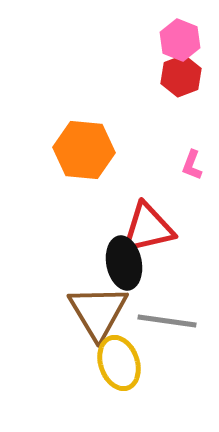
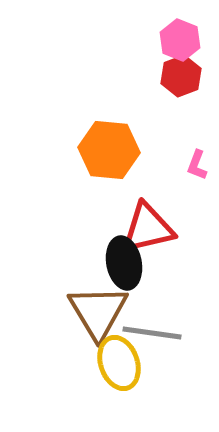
orange hexagon: moved 25 px right
pink L-shape: moved 5 px right
gray line: moved 15 px left, 12 px down
